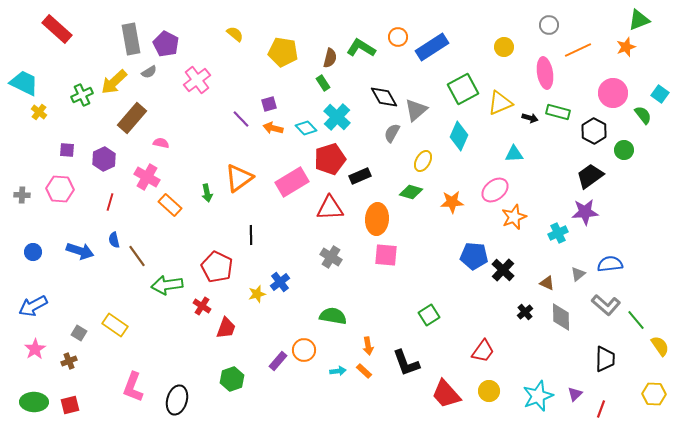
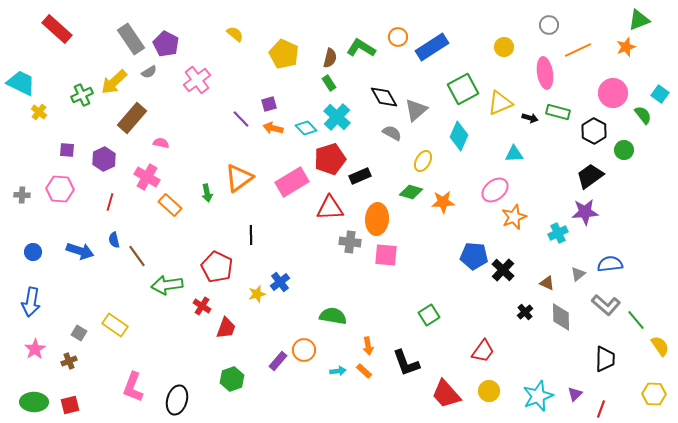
gray rectangle at (131, 39): rotated 24 degrees counterclockwise
yellow pentagon at (283, 52): moved 1 px right, 2 px down; rotated 16 degrees clockwise
cyan trapezoid at (24, 83): moved 3 px left
green rectangle at (323, 83): moved 6 px right
gray semicircle at (392, 133): rotated 90 degrees clockwise
orange star at (452, 202): moved 9 px left
gray cross at (331, 257): moved 19 px right, 15 px up; rotated 25 degrees counterclockwise
blue arrow at (33, 306): moved 2 px left, 4 px up; rotated 52 degrees counterclockwise
